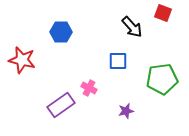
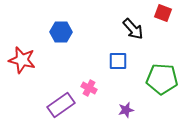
black arrow: moved 1 px right, 2 px down
green pentagon: rotated 12 degrees clockwise
purple star: moved 1 px up
